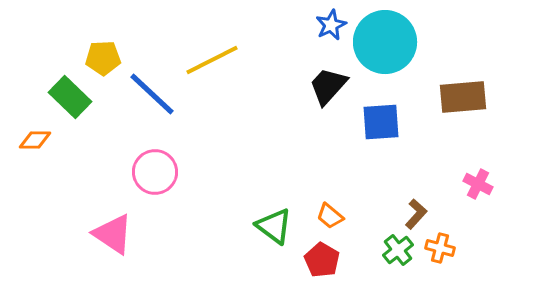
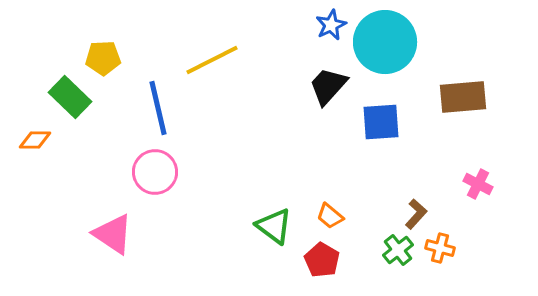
blue line: moved 6 px right, 14 px down; rotated 34 degrees clockwise
